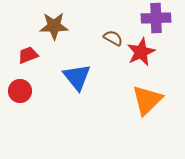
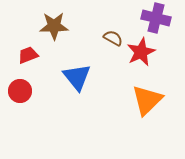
purple cross: rotated 16 degrees clockwise
